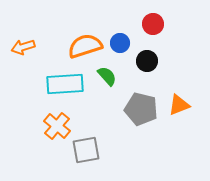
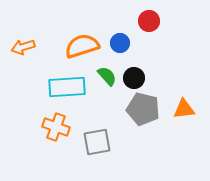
red circle: moved 4 px left, 3 px up
orange semicircle: moved 3 px left
black circle: moved 13 px left, 17 px down
cyan rectangle: moved 2 px right, 3 px down
orange triangle: moved 5 px right, 4 px down; rotated 15 degrees clockwise
gray pentagon: moved 2 px right
orange cross: moved 1 px left, 1 px down; rotated 20 degrees counterclockwise
gray square: moved 11 px right, 8 px up
